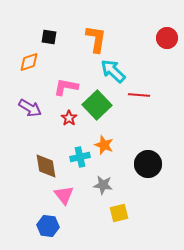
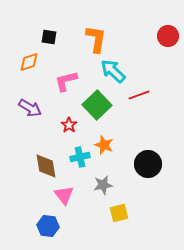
red circle: moved 1 px right, 2 px up
pink L-shape: moved 6 px up; rotated 25 degrees counterclockwise
red line: rotated 25 degrees counterclockwise
red star: moved 7 px down
gray star: rotated 18 degrees counterclockwise
